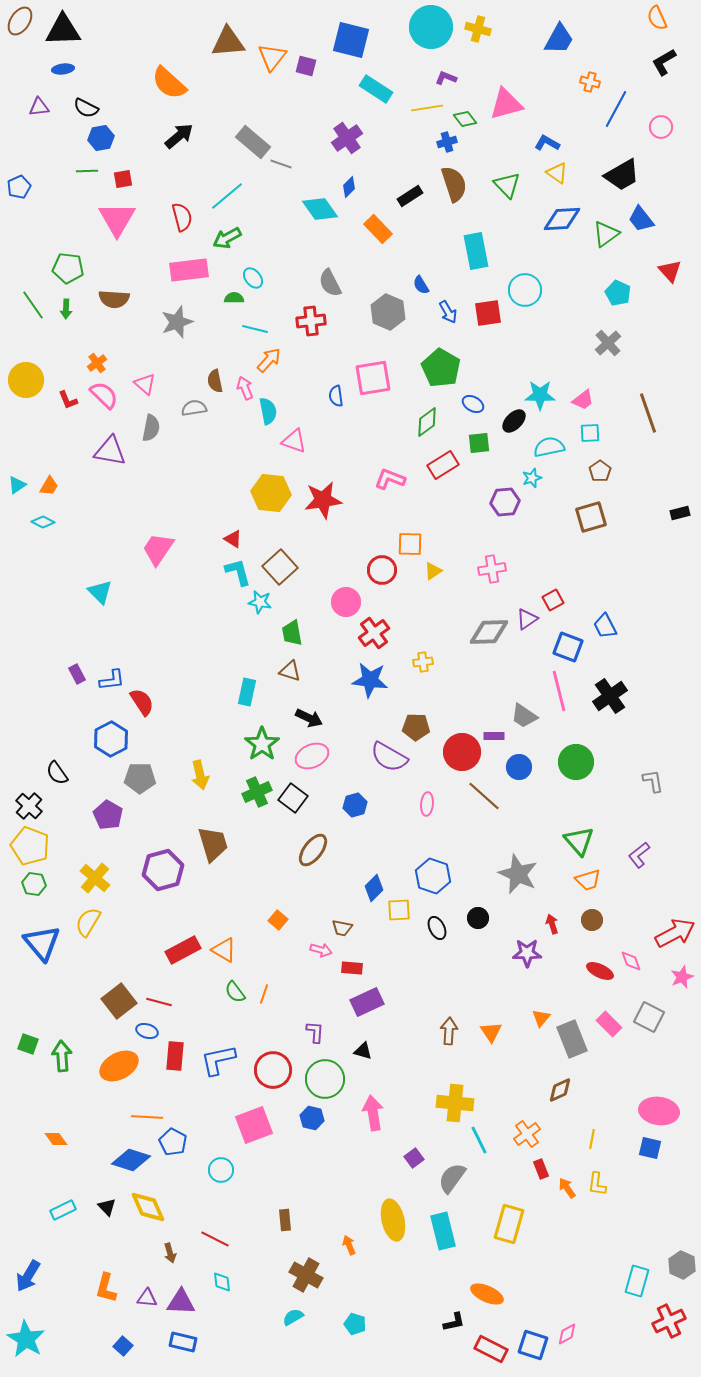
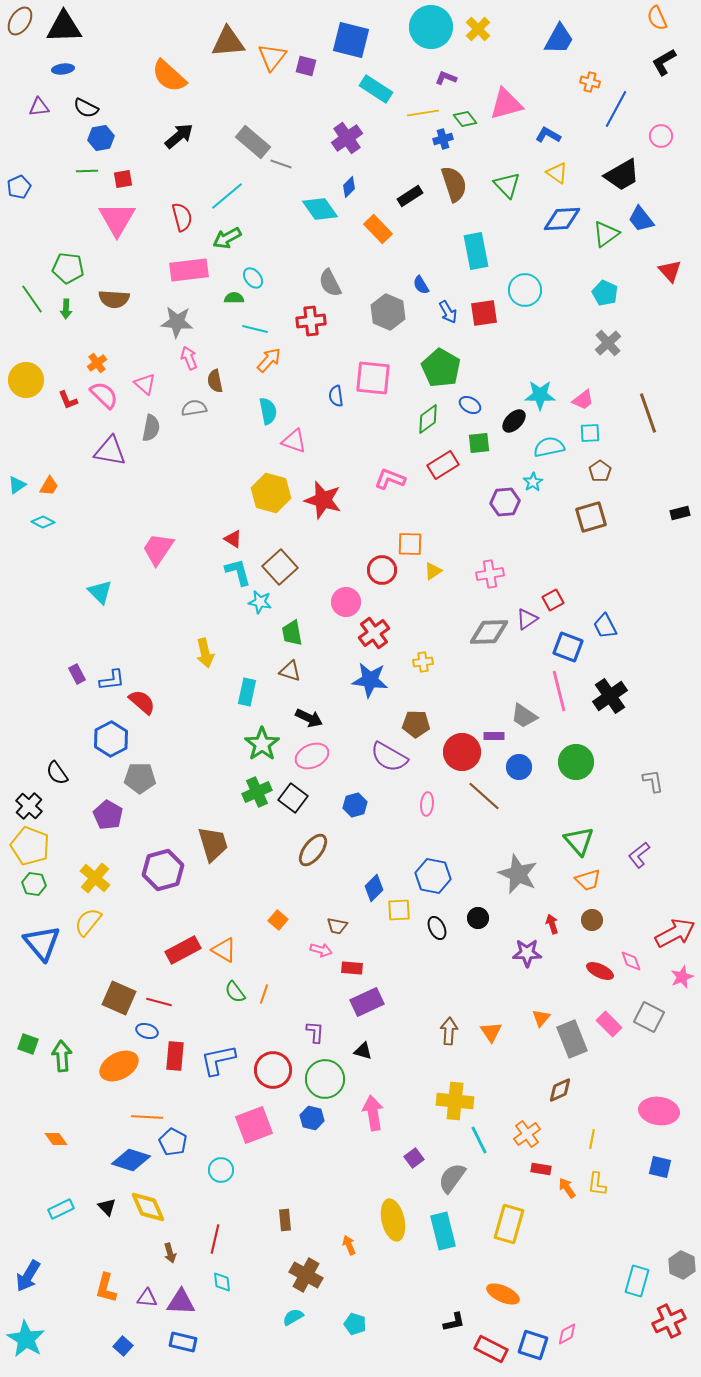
yellow cross at (478, 29): rotated 30 degrees clockwise
black triangle at (63, 30): moved 1 px right, 3 px up
orange semicircle at (169, 83): moved 7 px up
yellow line at (427, 108): moved 4 px left, 5 px down
pink circle at (661, 127): moved 9 px down
blue cross at (447, 142): moved 4 px left, 3 px up
blue L-shape at (547, 143): moved 1 px right, 8 px up
cyan pentagon at (618, 293): moved 13 px left
green line at (33, 305): moved 1 px left, 6 px up
red square at (488, 313): moved 4 px left
gray star at (177, 322): rotated 24 degrees clockwise
pink square at (373, 378): rotated 15 degrees clockwise
pink arrow at (245, 388): moved 56 px left, 30 px up
blue ellipse at (473, 404): moved 3 px left, 1 px down
green diamond at (427, 422): moved 1 px right, 3 px up
cyan star at (532, 478): moved 1 px right, 4 px down; rotated 12 degrees counterclockwise
yellow hexagon at (271, 493): rotated 9 degrees clockwise
red star at (323, 500): rotated 24 degrees clockwise
pink cross at (492, 569): moved 2 px left, 5 px down
red semicircle at (142, 702): rotated 16 degrees counterclockwise
brown pentagon at (416, 727): moved 3 px up
yellow arrow at (200, 775): moved 5 px right, 122 px up
blue hexagon at (433, 876): rotated 8 degrees counterclockwise
yellow semicircle at (88, 922): rotated 8 degrees clockwise
brown trapezoid at (342, 928): moved 5 px left, 2 px up
brown square at (119, 1001): moved 3 px up; rotated 28 degrees counterclockwise
yellow cross at (455, 1103): moved 2 px up
blue square at (650, 1148): moved 10 px right, 19 px down
red rectangle at (541, 1169): rotated 60 degrees counterclockwise
cyan rectangle at (63, 1210): moved 2 px left, 1 px up
red line at (215, 1239): rotated 76 degrees clockwise
orange ellipse at (487, 1294): moved 16 px right
